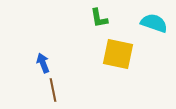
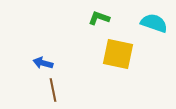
green L-shape: rotated 120 degrees clockwise
blue arrow: rotated 54 degrees counterclockwise
